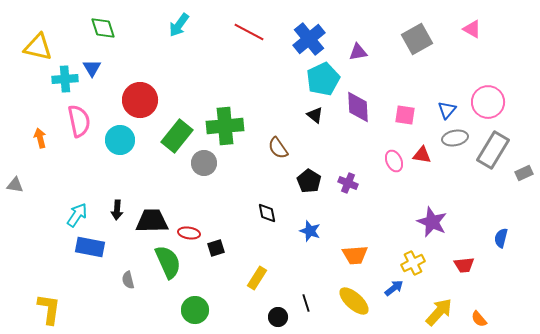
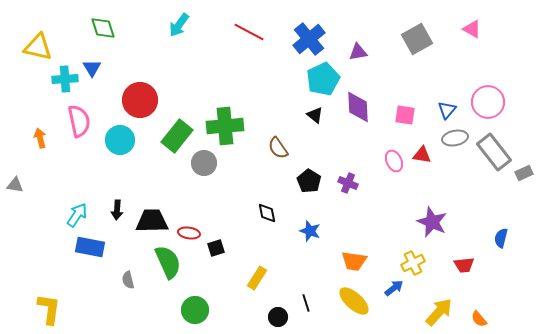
gray rectangle at (493, 150): moved 1 px right, 2 px down; rotated 69 degrees counterclockwise
orange trapezoid at (355, 255): moved 1 px left, 6 px down; rotated 12 degrees clockwise
